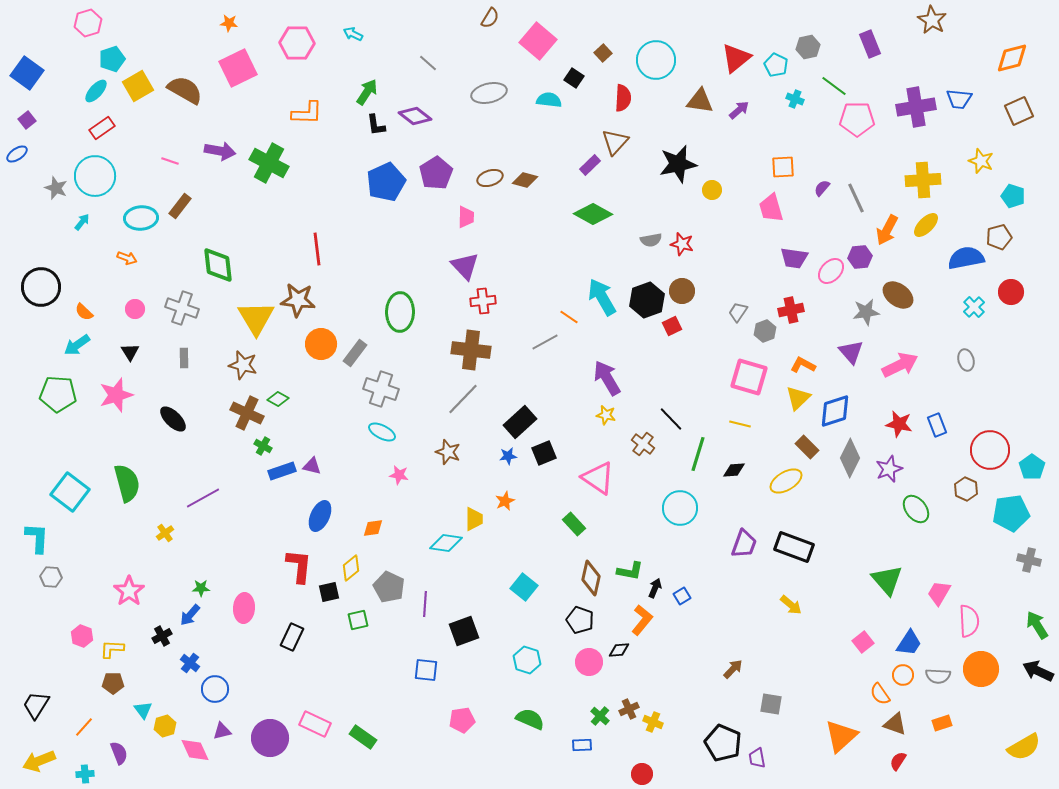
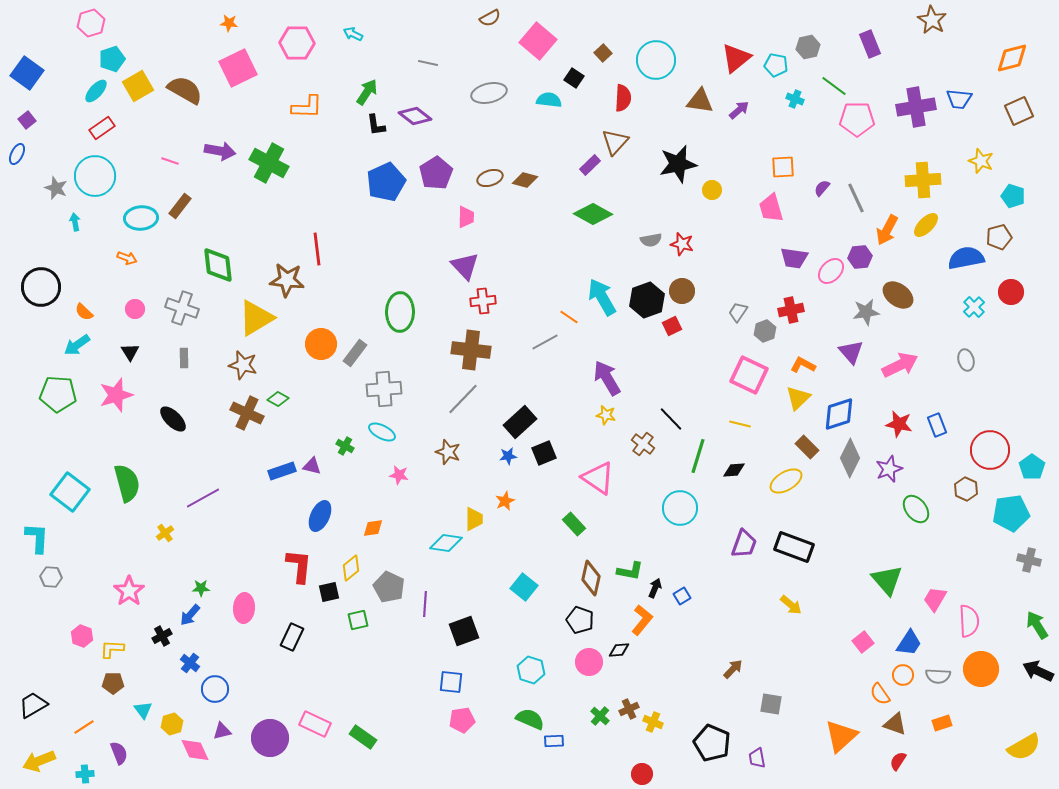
brown semicircle at (490, 18): rotated 30 degrees clockwise
pink hexagon at (88, 23): moved 3 px right
gray line at (428, 63): rotated 30 degrees counterclockwise
cyan pentagon at (776, 65): rotated 15 degrees counterclockwise
orange L-shape at (307, 113): moved 6 px up
blue ellipse at (17, 154): rotated 30 degrees counterclockwise
cyan arrow at (82, 222): moved 7 px left; rotated 48 degrees counterclockwise
brown star at (298, 300): moved 11 px left, 20 px up
yellow triangle at (256, 318): rotated 30 degrees clockwise
pink square at (749, 377): moved 2 px up; rotated 9 degrees clockwise
gray cross at (381, 389): moved 3 px right; rotated 24 degrees counterclockwise
blue diamond at (835, 411): moved 4 px right, 3 px down
green cross at (263, 446): moved 82 px right
green line at (698, 454): moved 2 px down
pink trapezoid at (939, 593): moved 4 px left, 6 px down
cyan hexagon at (527, 660): moved 4 px right, 10 px down
blue square at (426, 670): moved 25 px right, 12 px down
black trapezoid at (36, 705): moved 3 px left; rotated 28 degrees clockwise
yellow hexagon at (165, 726): moved 7 px right, 2 px up
orange line at (84, 727): rotated 15 degrees clockwise
black pentagon at (723, 743): moved 11 px left
blue rectangle at (582, 745): moved 28 px left, 4 px up
